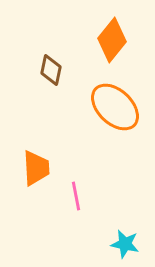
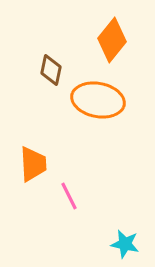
orange ellipse: moved 17 px left, 7 px up; rotated 33 degrees counterclockwise
orange trapezoid: moved 3 px left, 4 px up
pink line: moved 7 px left; rotated 16 degrees counterclockwise
